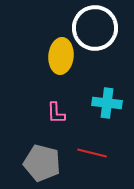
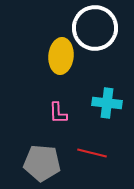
pink L-shape: moved 2 px right
gray pentagon: rotated 9 degrees counterclockwise
